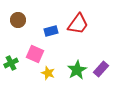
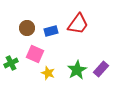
brown circle: moved 9 px right, 8 px down
